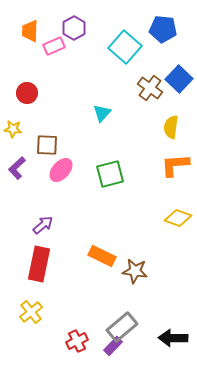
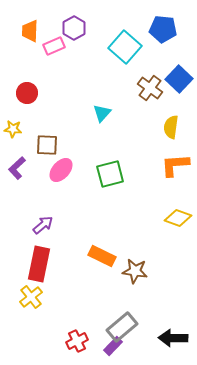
yellow cross: moved 15 px up
